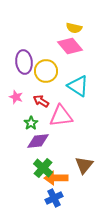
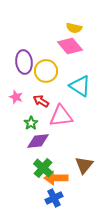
cyan triangle: moved 2 px right
